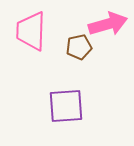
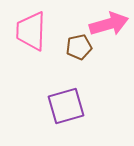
pink arrow: moved 1 px right
purple square: rotated 12 degrees counterclockwise
